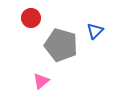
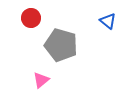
blue triangle: moved 13 px right, 10 px up; rotated 36 degrees counterclockwise
pink triangle: moved 1 px up
